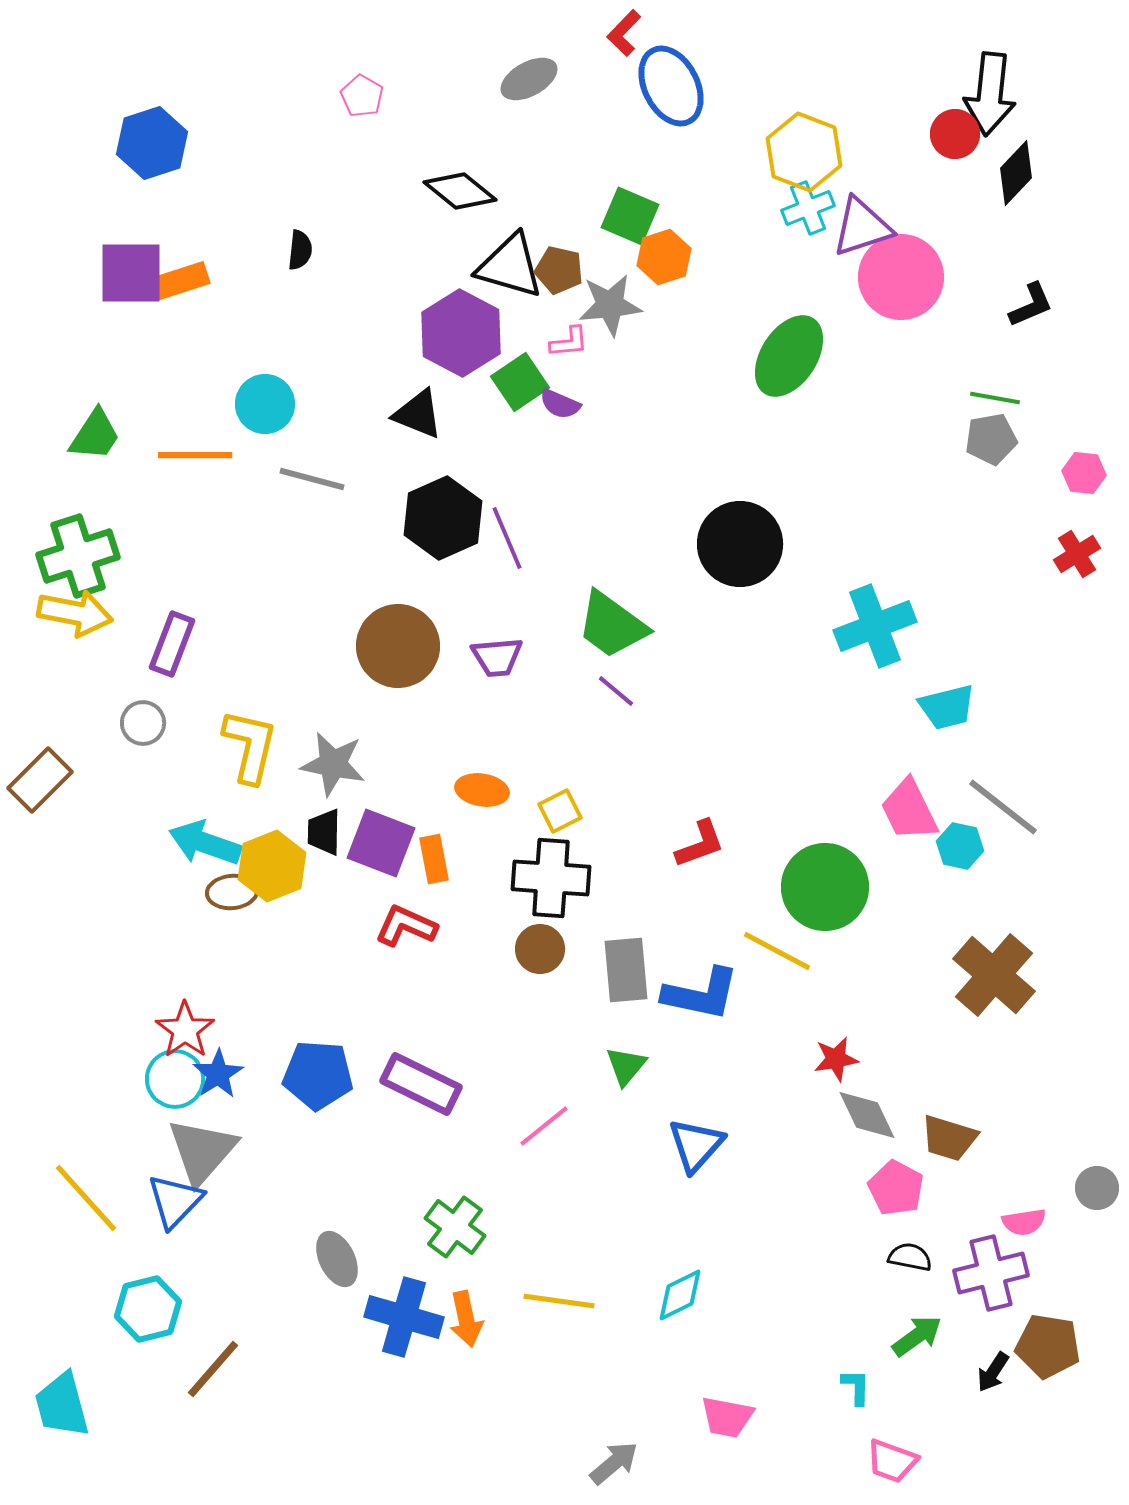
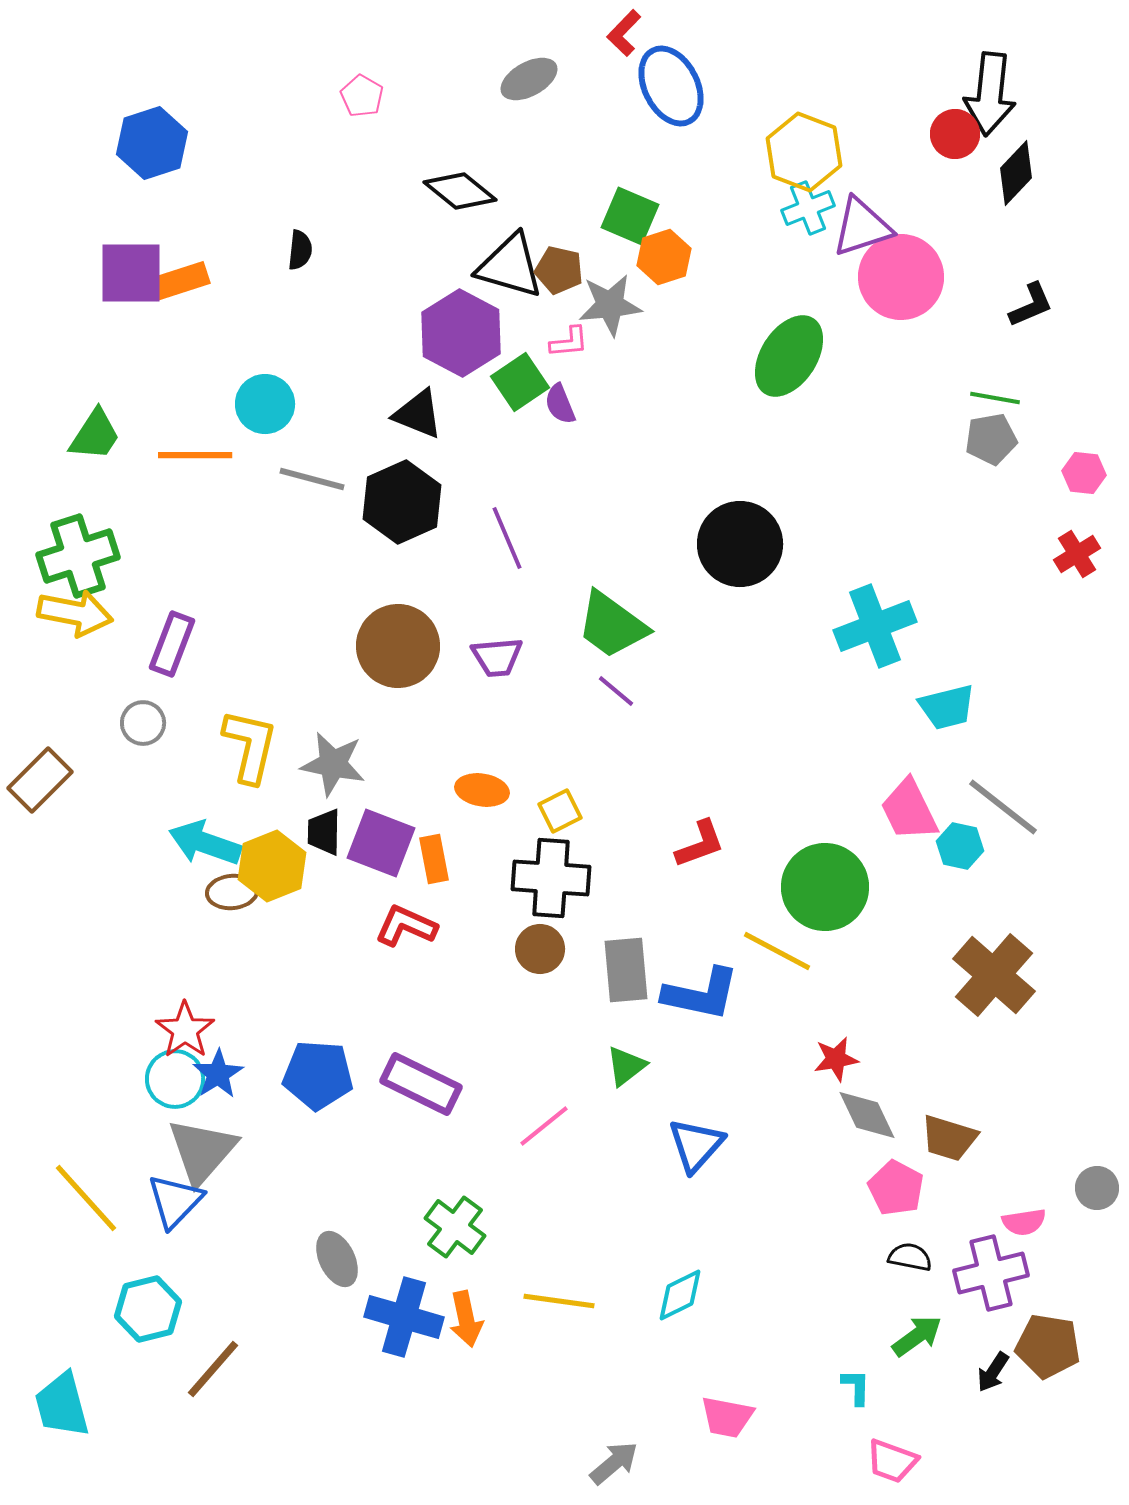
purple semicircle at (560, 404): rotated 45 degrees clockwise
black hexagon at (443, 518): moved 41 px left, 16 px up
green triangle at (626, 1066): rotated 12 degrees clockwise
